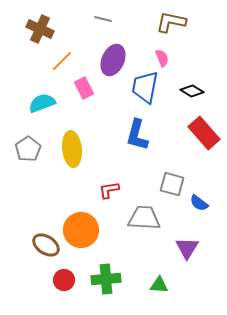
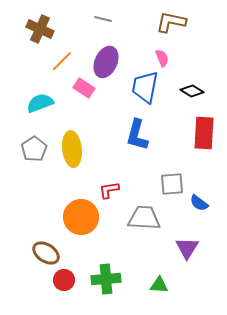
purple ellipse: moved 7 px left, 2 px down
pink rectangle: rotated 30 degrees counterclockwise
cyan semicircle: moved 2 px left
red rectangle: rotated 44 degrees clockwise
gray pentagon: moved 6 px right
gray square: rotated 20 degrees counterclockwise
orange circle: moved 13 px up
brown ellipse: moved 8 px down
